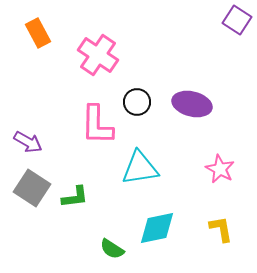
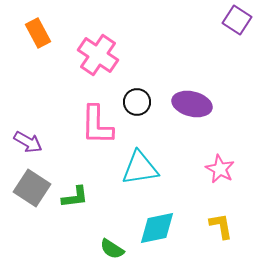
yellow L-shape: moved 3 px up
